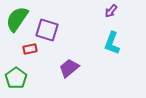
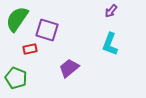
cyan L-shape: moved 2 px left, 1 px down
green pentagon: rotated 15 degrees counterclockwise
